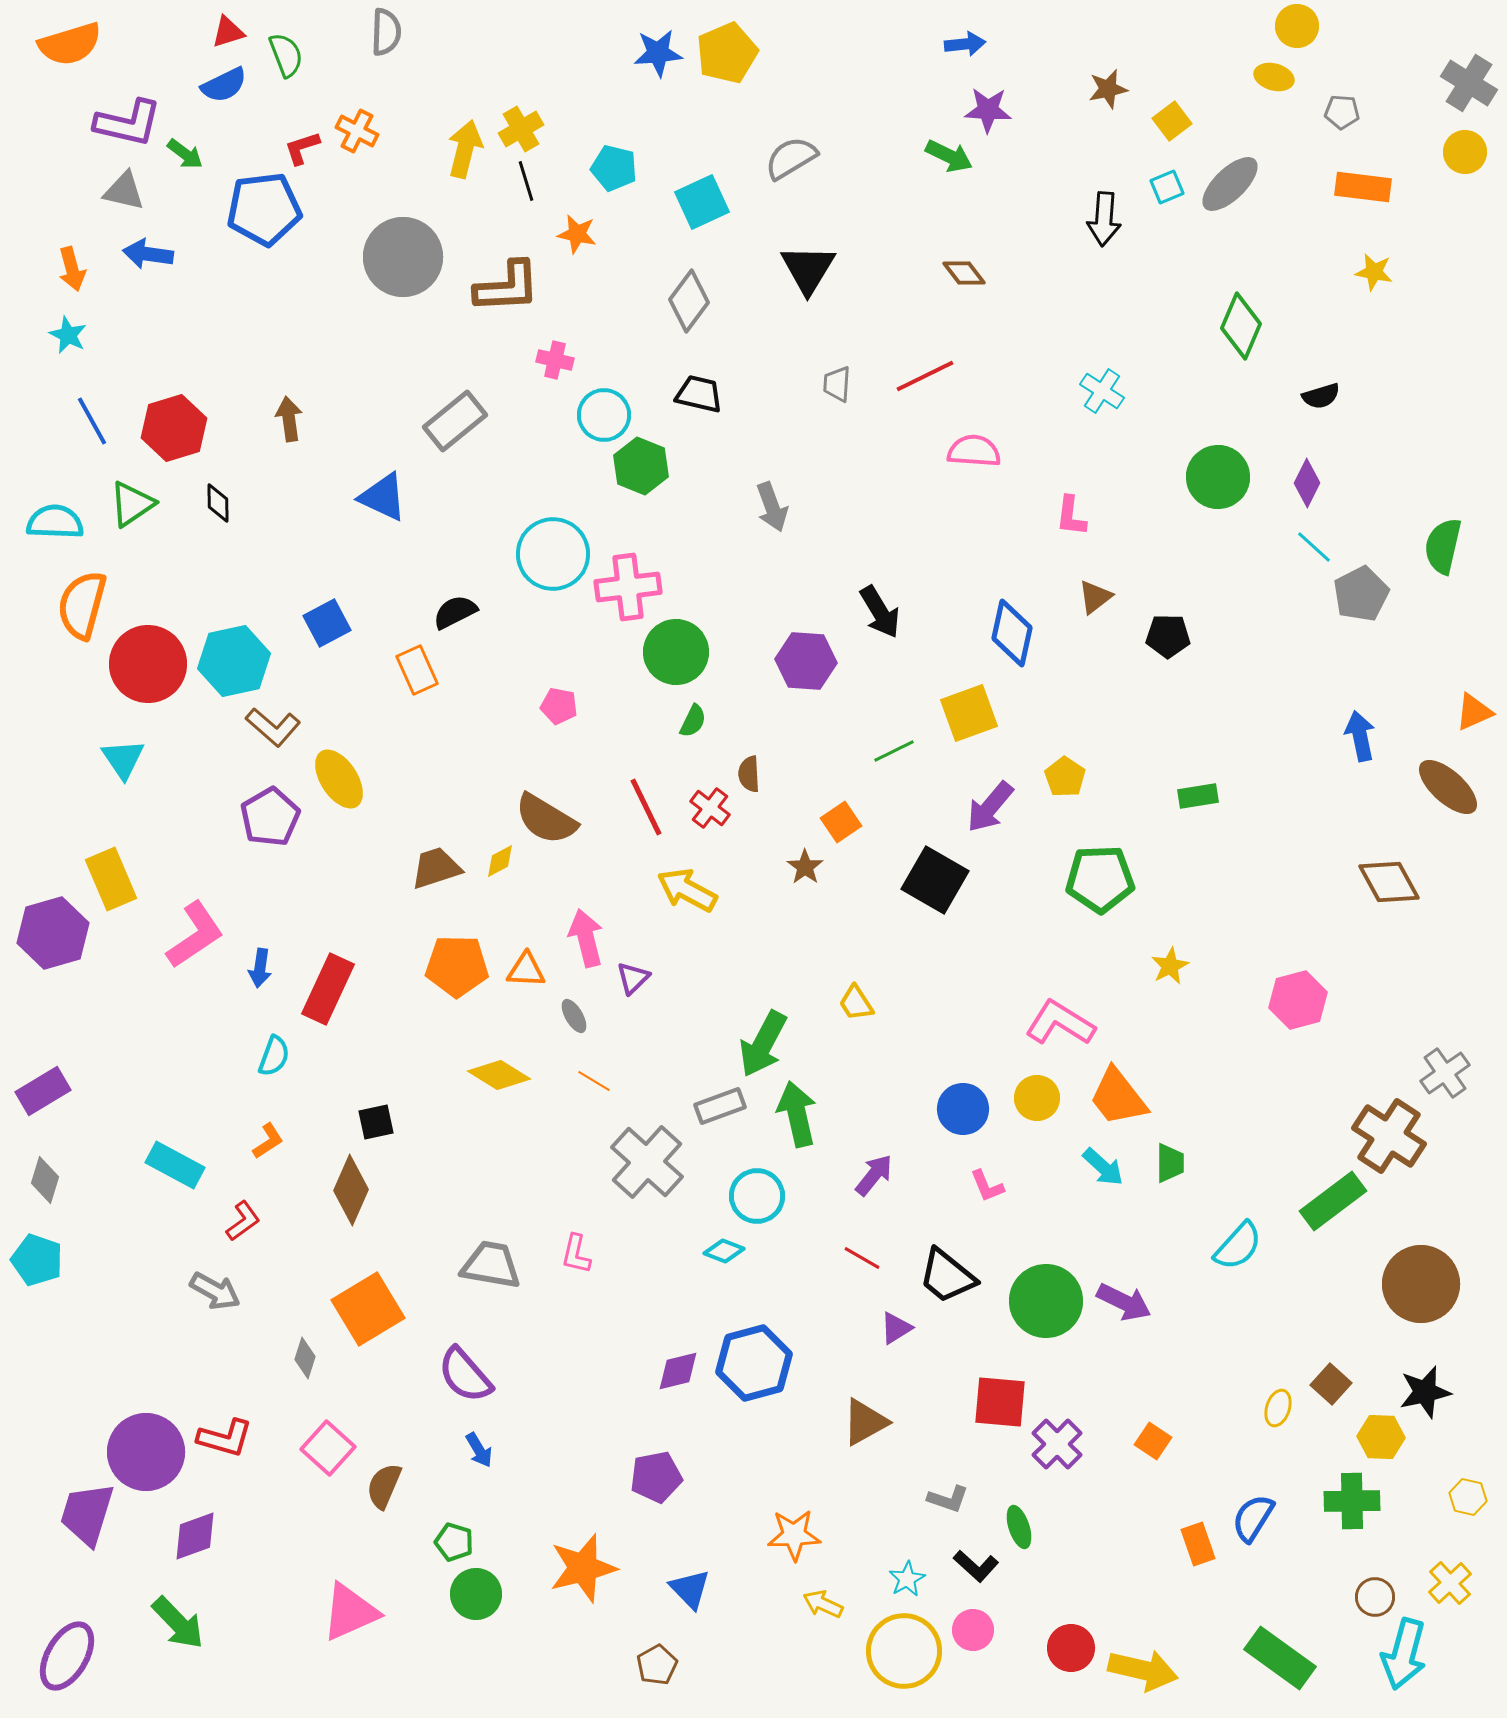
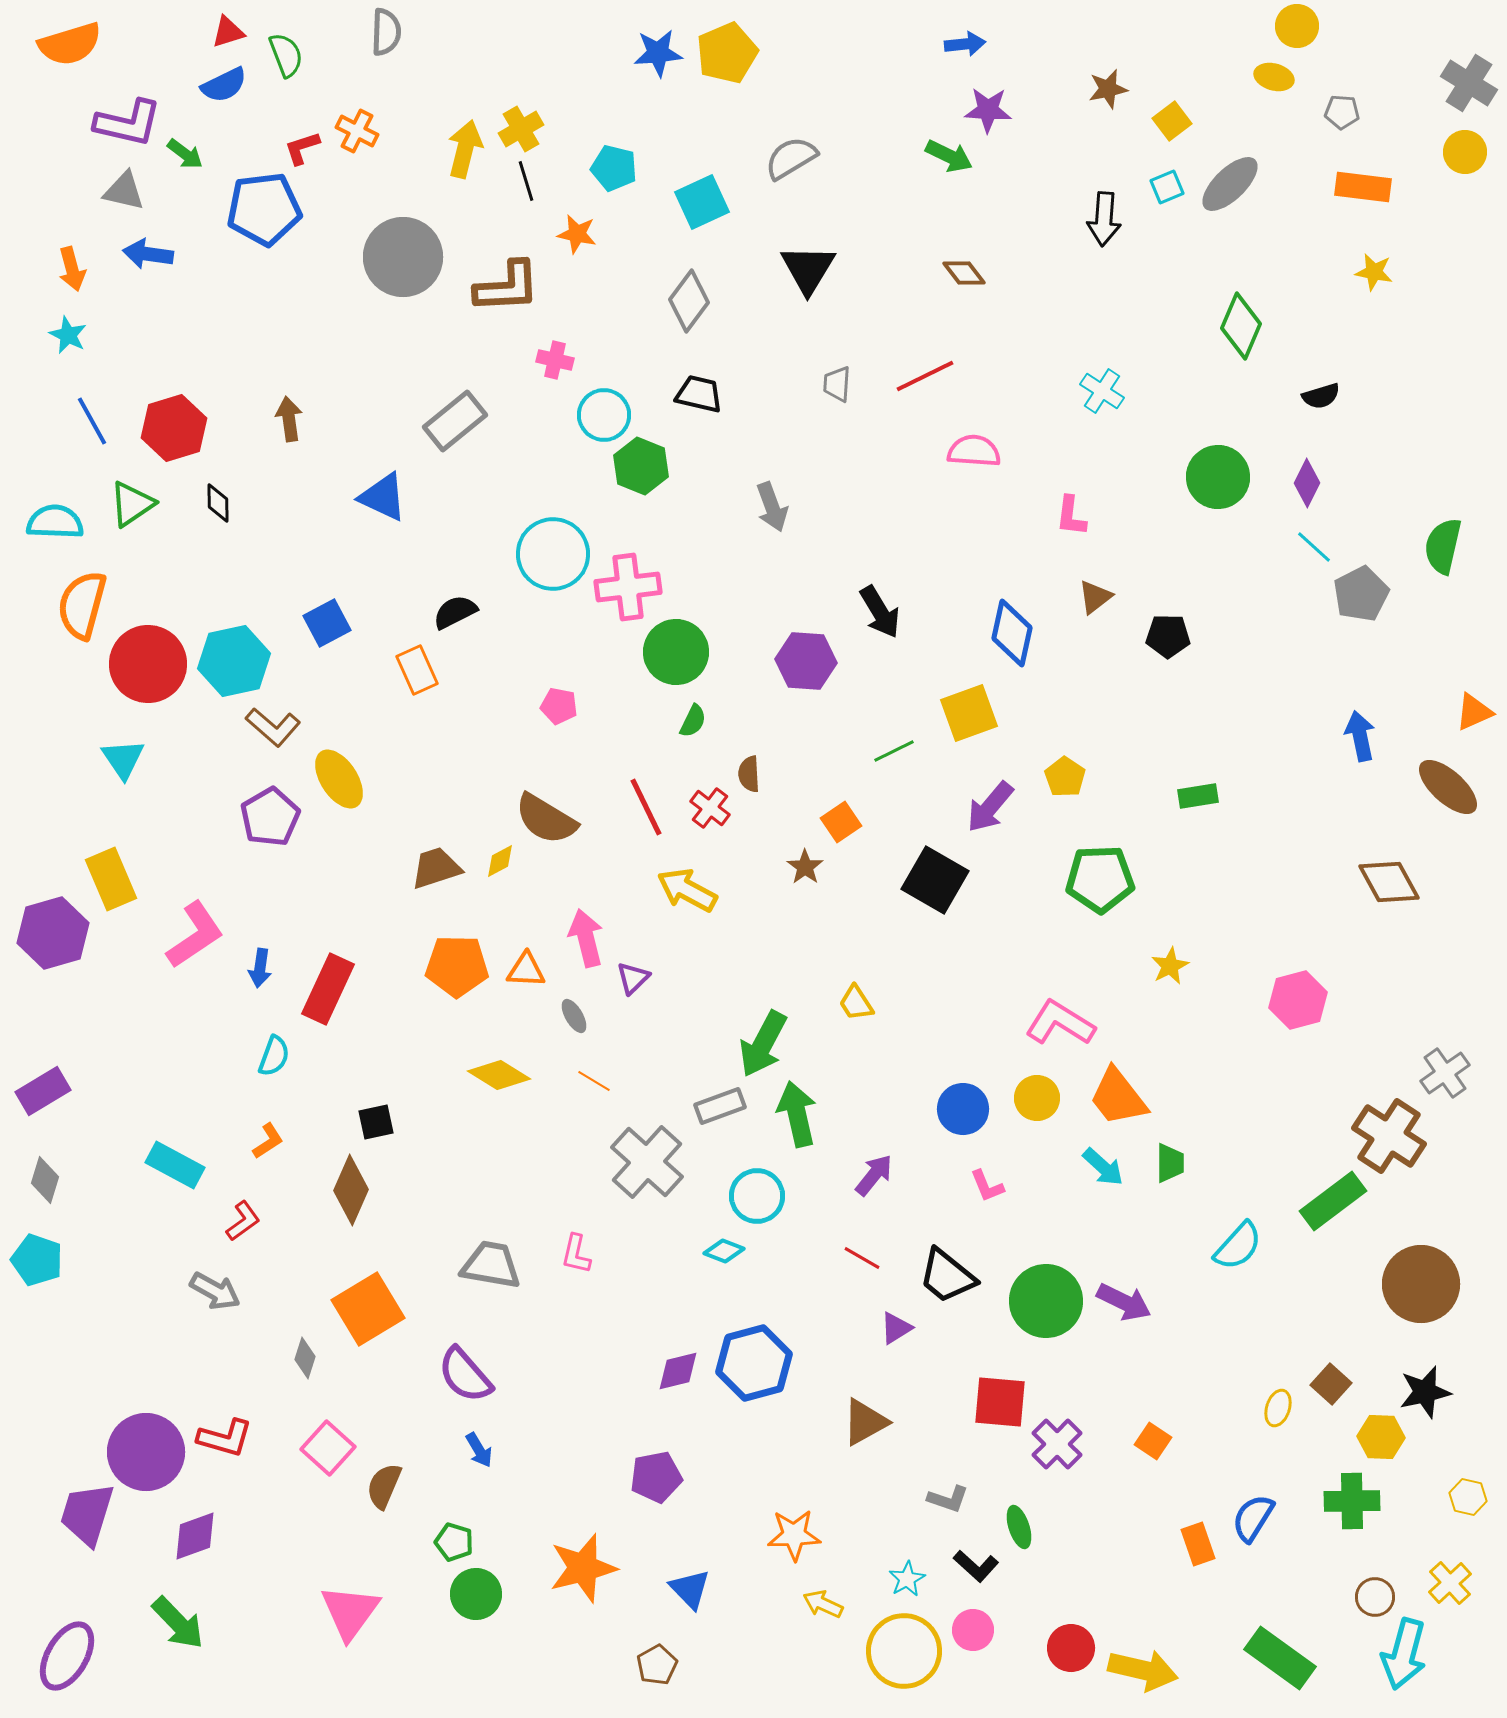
pink triangle at (350, 1612): rotated 30 degrees counterclockwise
